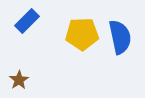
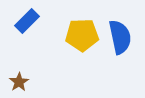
yellow pentagon: moved 1 px down
brown star: moved 2 px down
